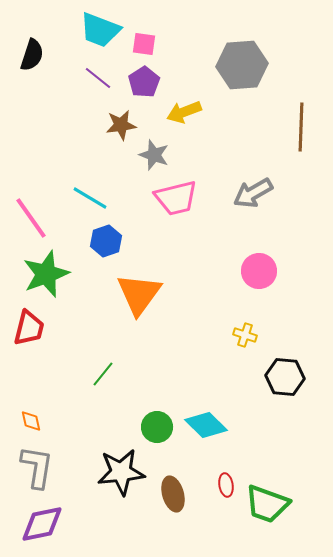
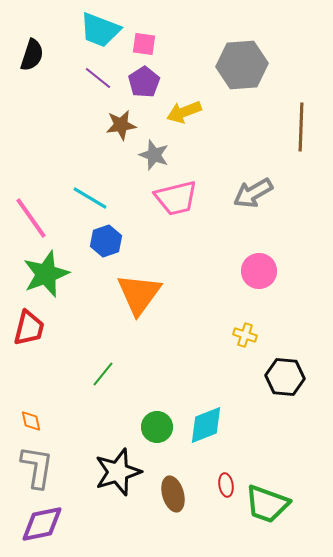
cyan diamond: rotated 66 degrees counterclockwise
black star: moved 3 px left; rotated 12 degrees counterclockwise
